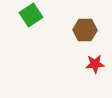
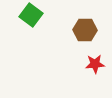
green square: rotated 20 degrees counterclockwise
